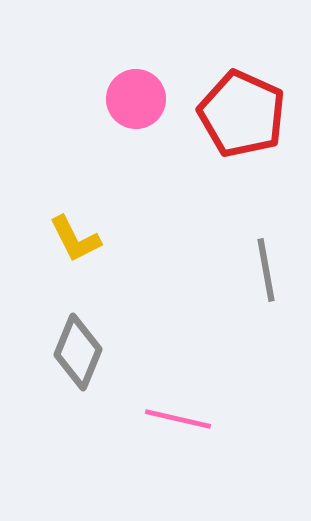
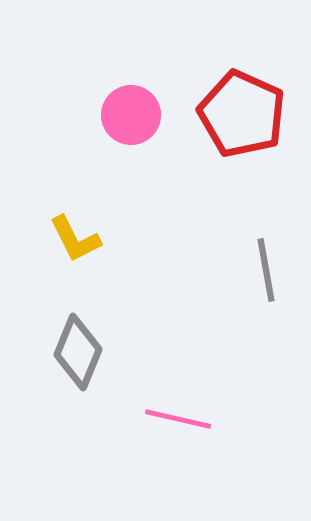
pink circle: moved 5 px left, 16 px down
